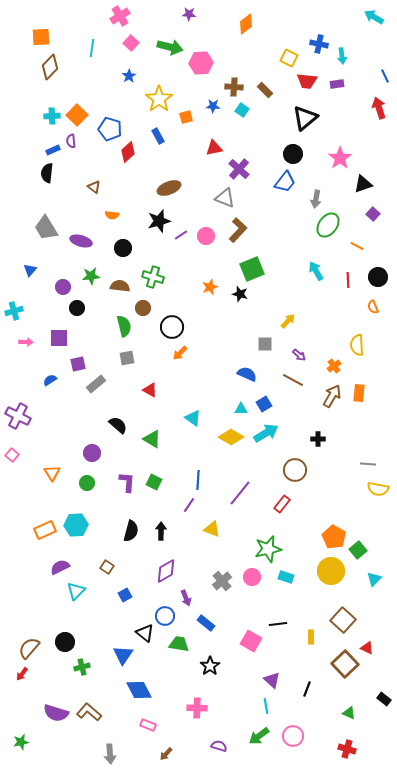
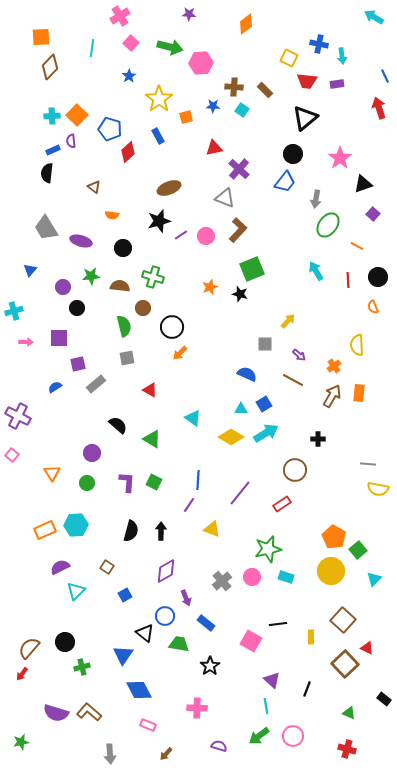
blue semicircle at (50, 380): moved 5 px right, 7 px down
red rectangle at (282, 504): rotated 18 degrees clockwise
